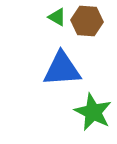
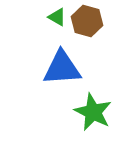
brown hexagon: rotated 12 degrees clockwise
blue triangle: moved 1 px up
